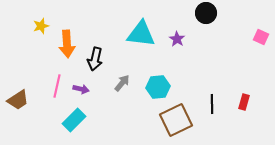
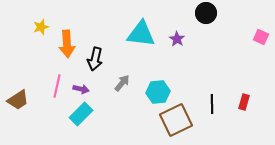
yellow star: moved 1 px down
cyan hexagon: moved 5 px down
cyan rectangle: moved 7 px right, 6 px up
